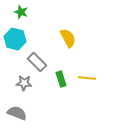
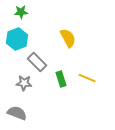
green star: rotated 24 degrees counterclockwise
cyan hexagon: moved 2 px right; rotated 25 degrees clockwise
yellow line: rotated 18 degrees clockwise
